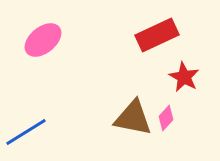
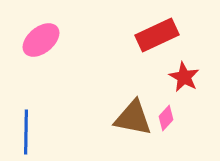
pink ellipse: moved 2 px left
blue line: rotated 57 degrees counterclockwise
